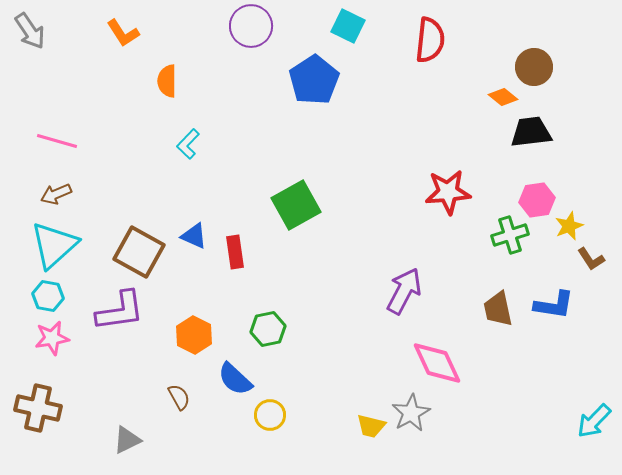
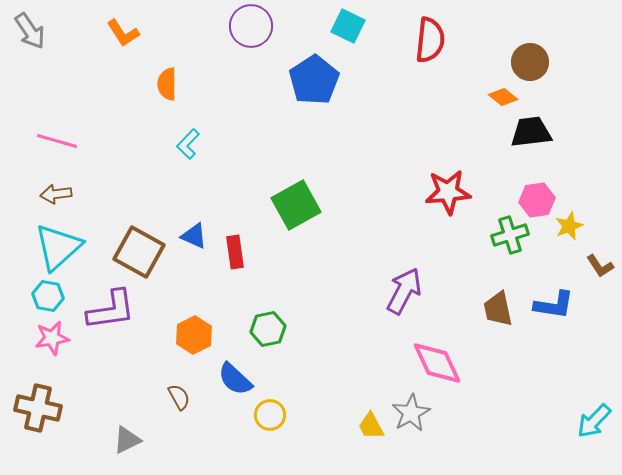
brown circle: moved 4 px left, 5 px up
orange semicircle: moved 3 px down
brown arrow: rotated 16 degrees clockwise
cyan triangle: moved 4 px right, 2 px down
brown L-shape: moved 9 px right, 7 px down
purple L-shape: moved 9 px left, 1 px up
orange hexagon: rotated 6 degrees clockwise
yellow trapezoid: rotated 48 degrees clockwise
